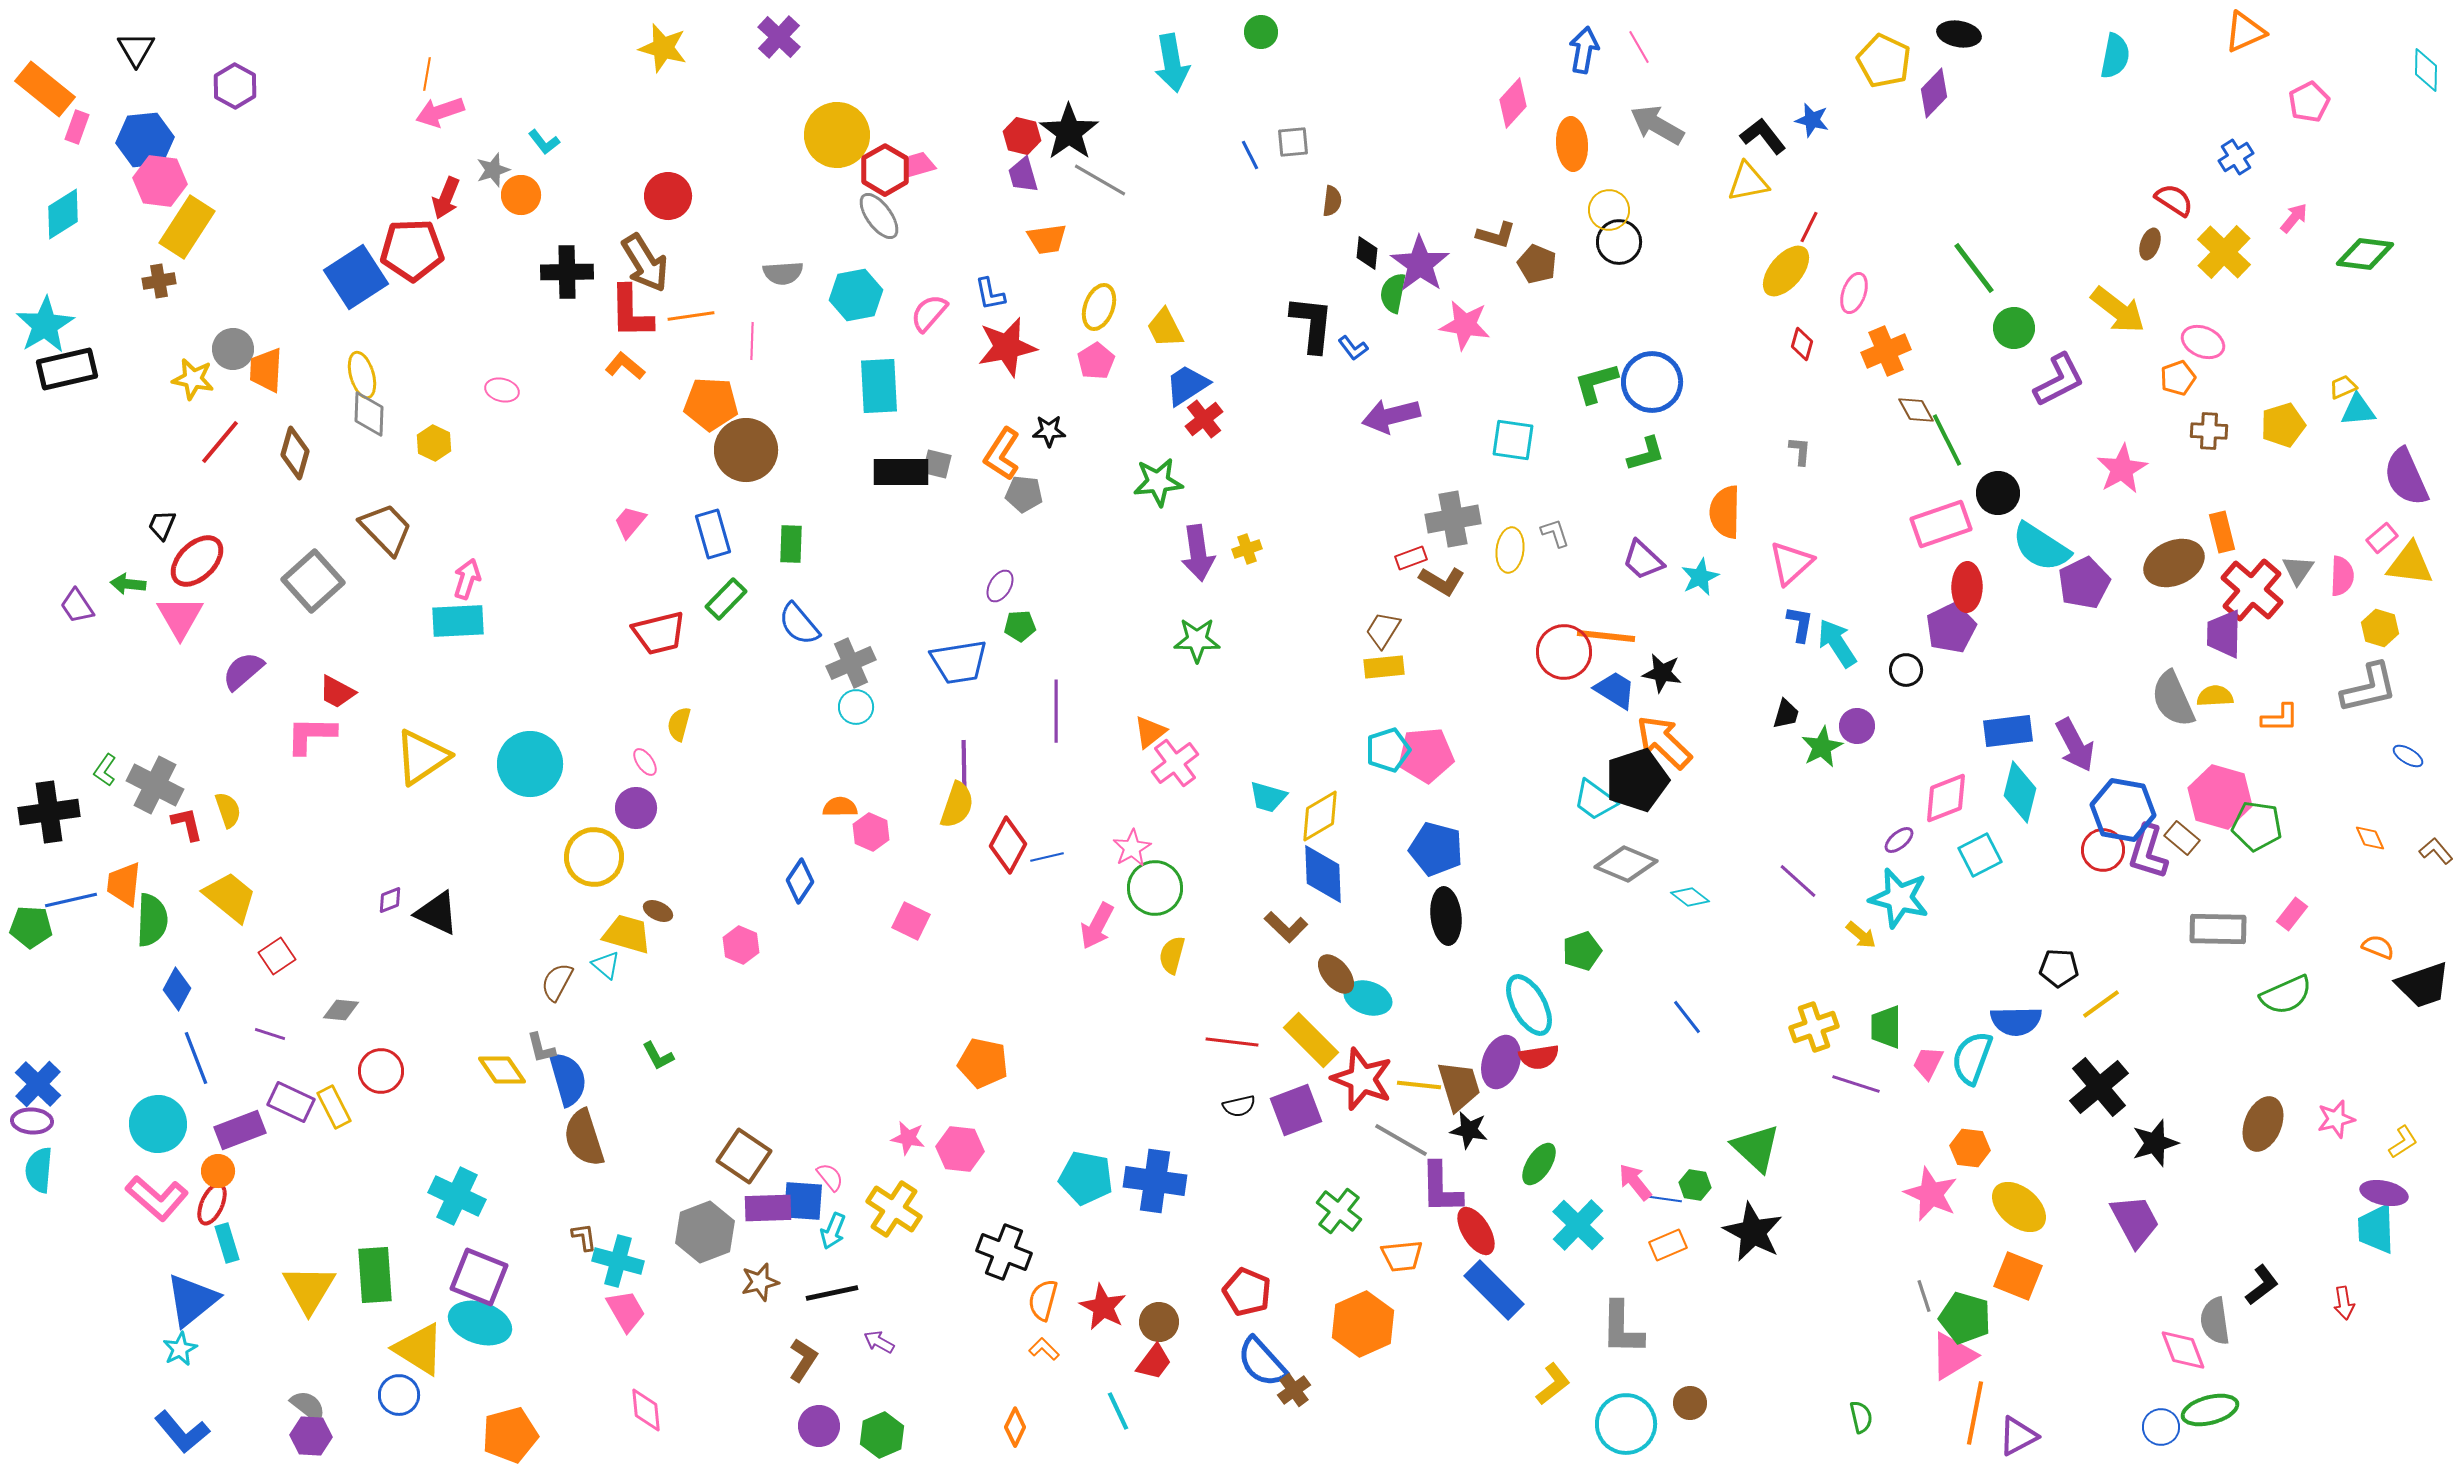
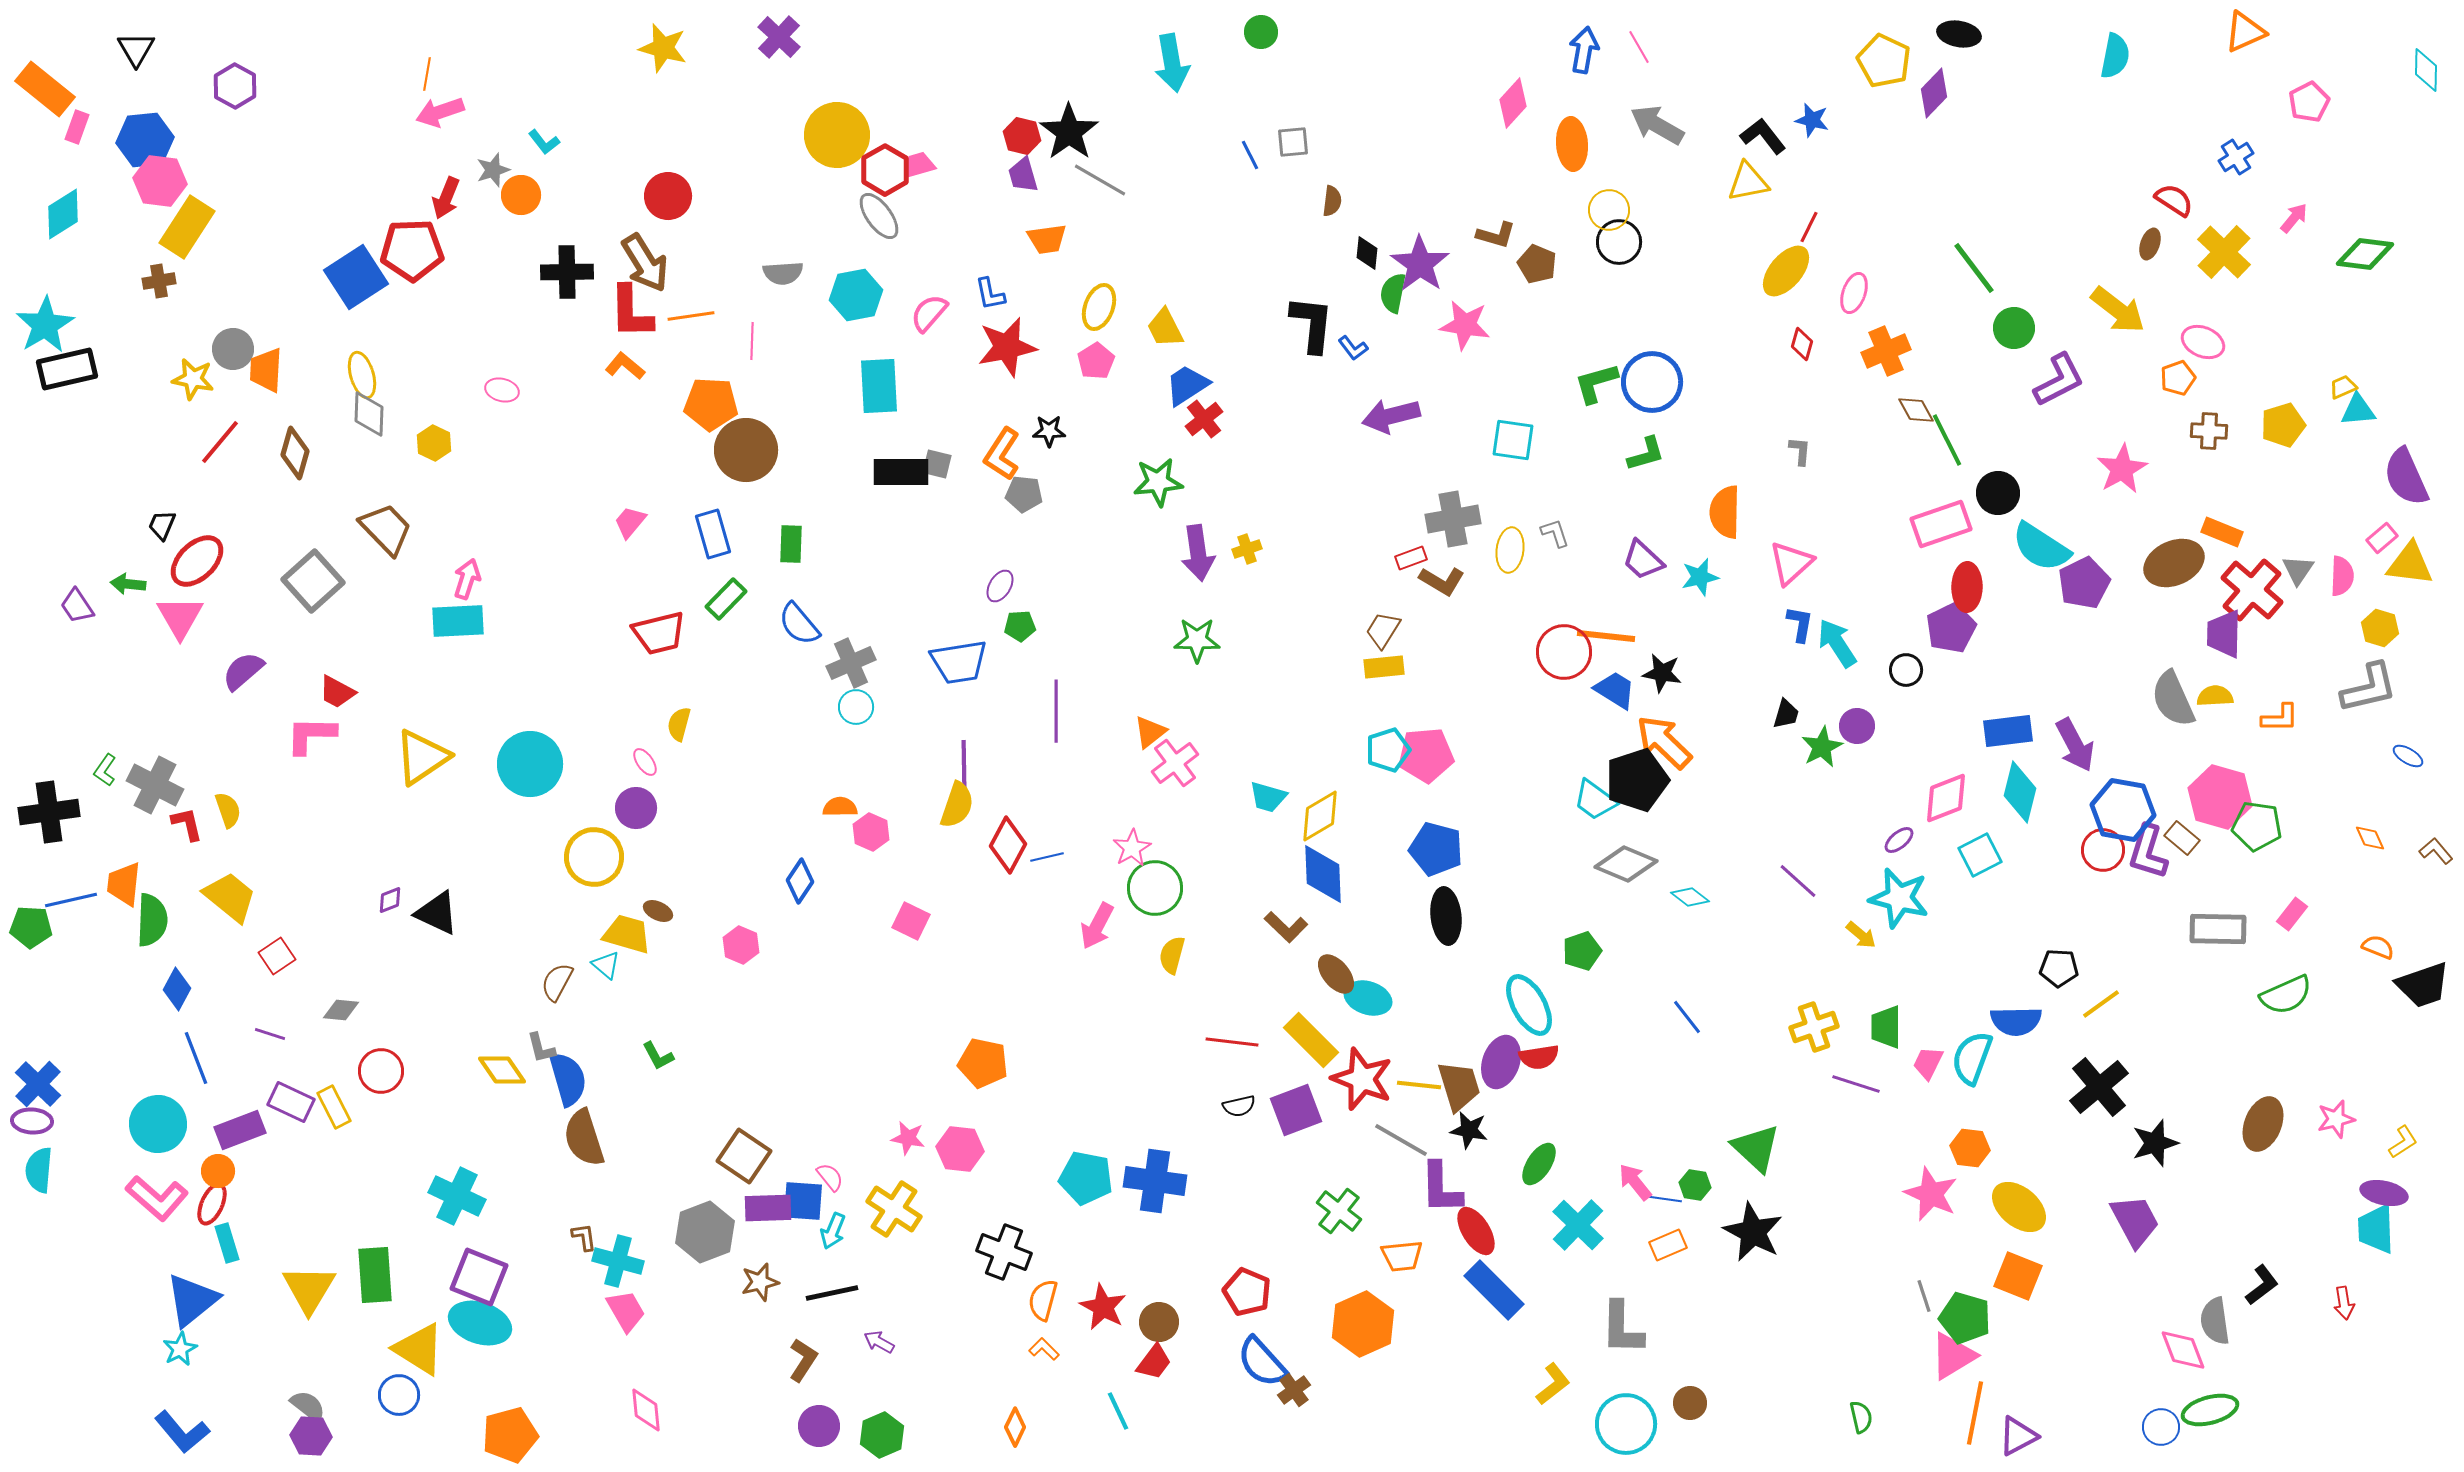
orange rectangle at (2222, 532): rotated 54 degrees counterclockwise
cyan star at (1700, 577): rotated 12 degrees clockwise
